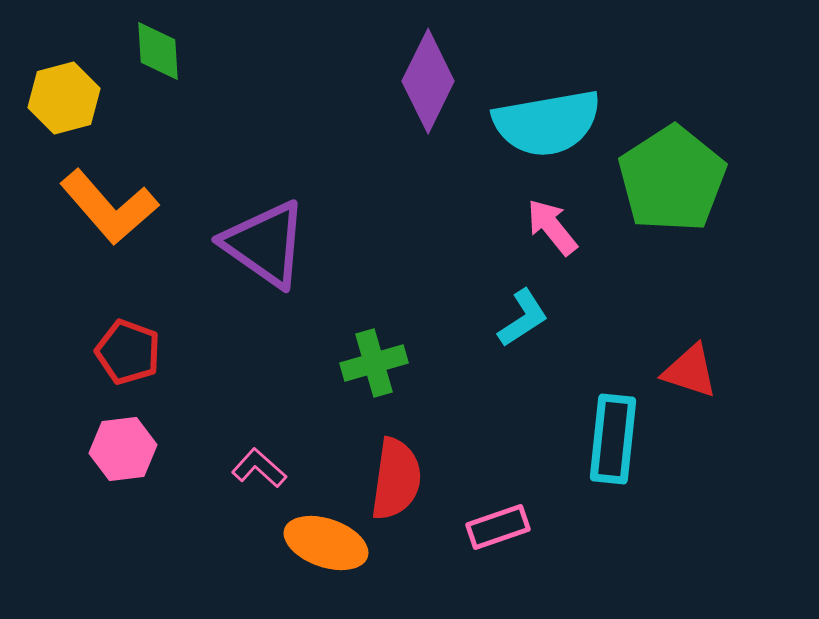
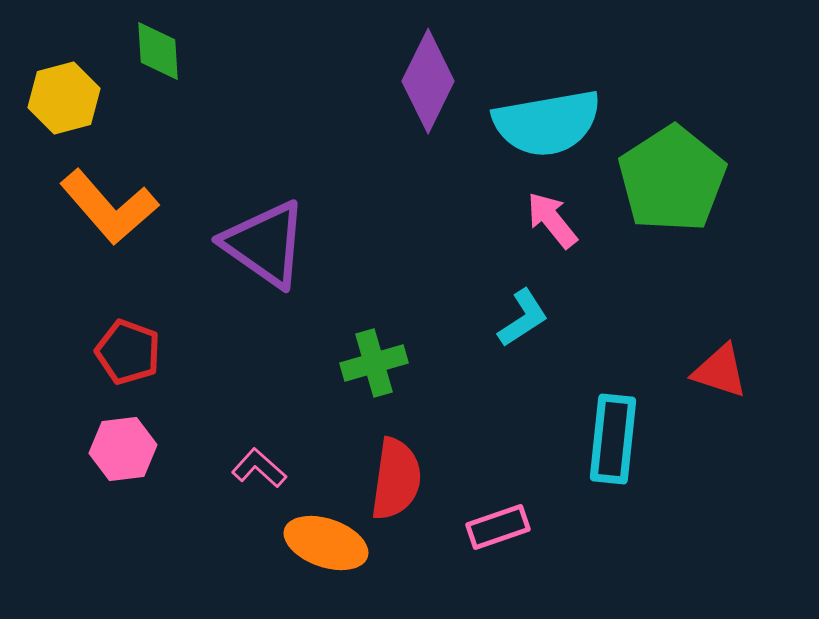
pink arrow: moved 7 px up
red triangle: moved 30 px right
